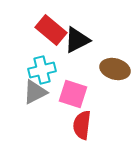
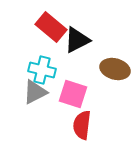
red rectangle: moved 3 px up
cyan cross: rotated 28 degrees clockwise
